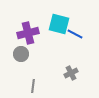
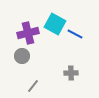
cyan square: moved 4 px left; rotated 15 degrees clockwise
gray circle: moved 1 px right, 2 px down
gray cross: rotated 24 degrees clockwise
gray line: rotated 32 degrees clockwise
